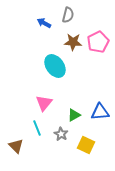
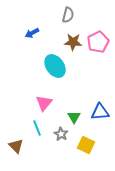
blue arrow: moved 12 px left, 10 px down; rotated 56 degrees counterclockwise
green triangle: moved 2 px down; rotated 32 degrees counterclockwise
